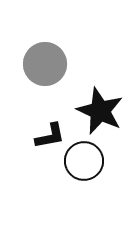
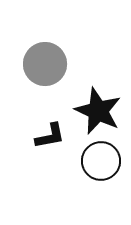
black star: moved 2 px left
black circle: moved 17 px right
